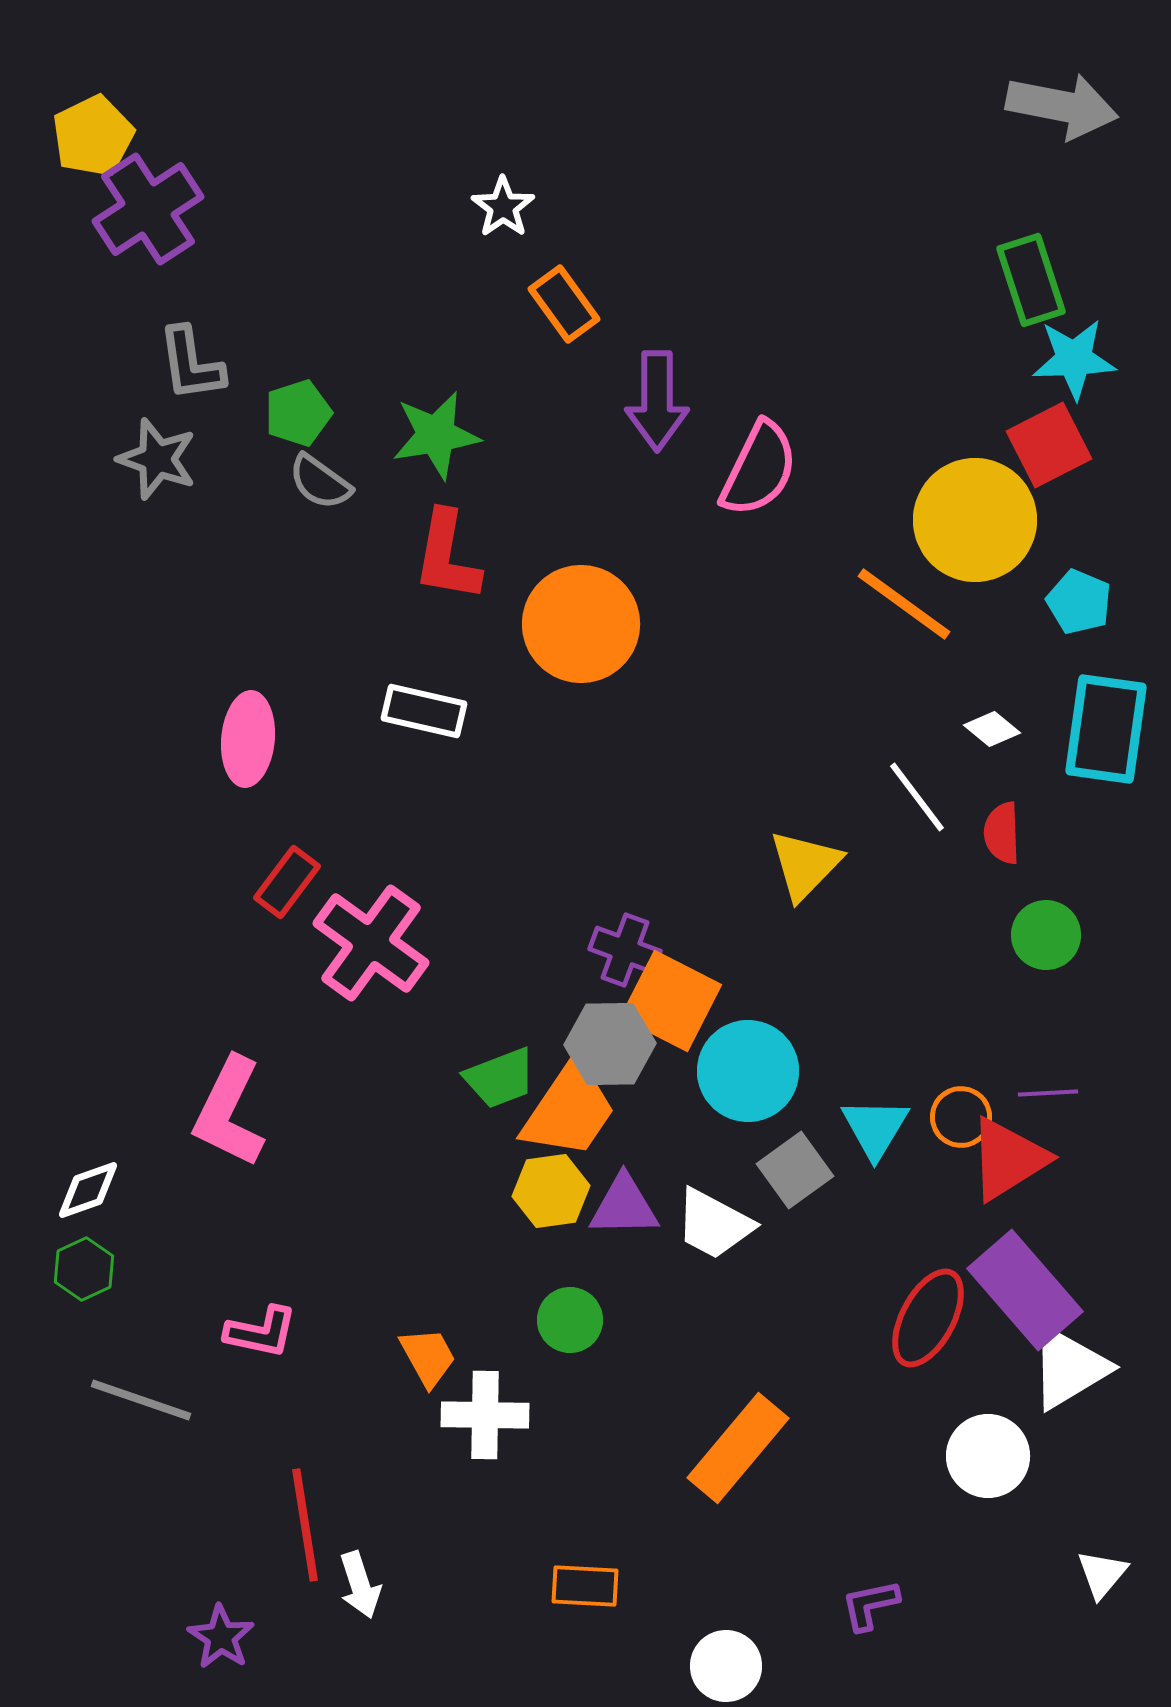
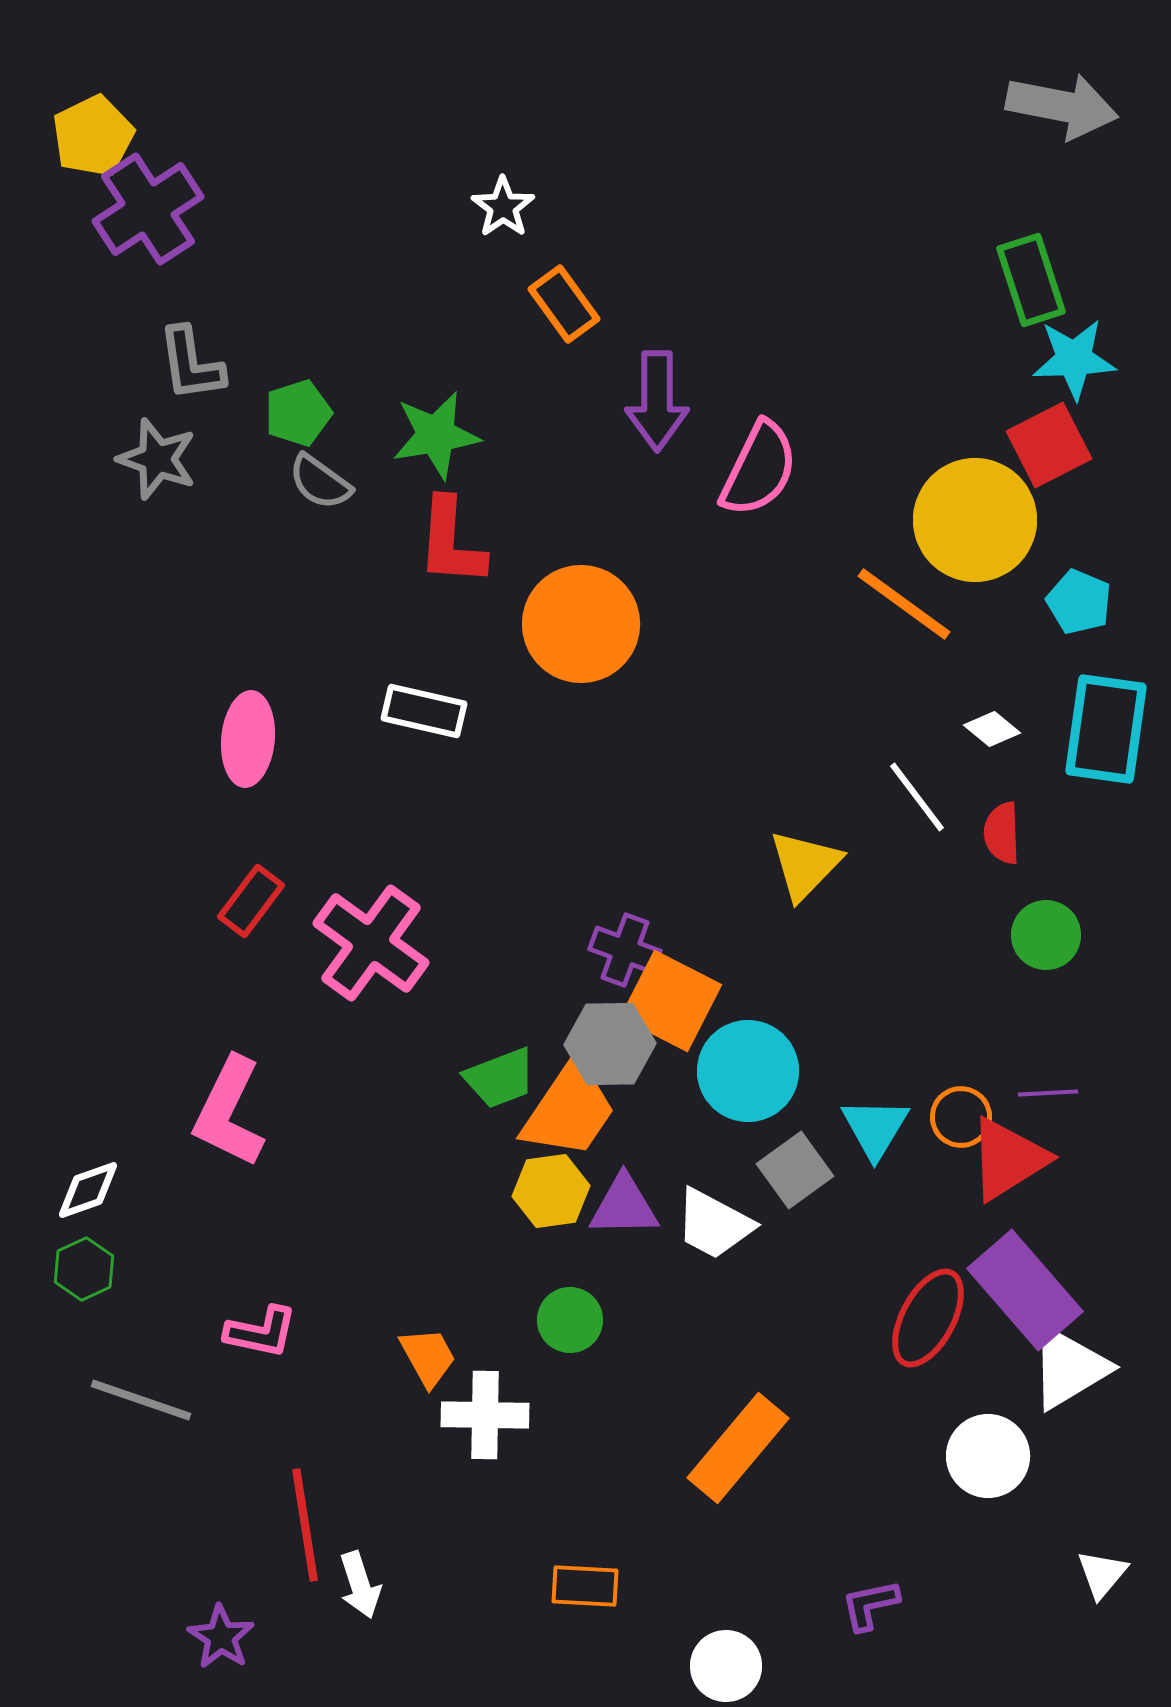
red L-shape at (447, 556): moved 4 px right, 14 px up; rotated 6 degrees counterclockwise
red rectangle at (287, 882): moved 36 px left, 19 px down
